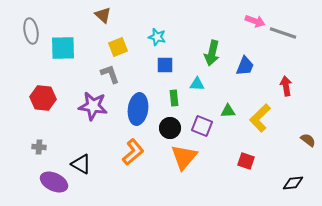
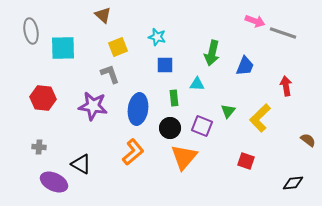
green triangle: rotated 49 degrees counterclockwise
